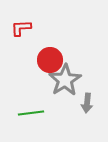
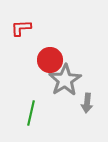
green line: rotated 70 degrees counterclockwise
